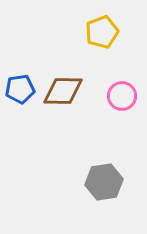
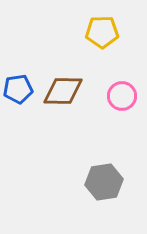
yellow pentagon: rotated 20 degrees clockwise
blue pentagon: moved 2 px left
